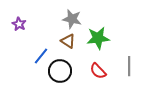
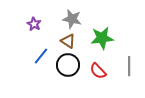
purple star: moved 15 px right
green star: moved 4 px right
black circle: moved 8 px right, 6 px up
